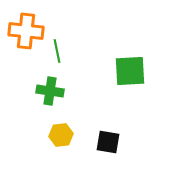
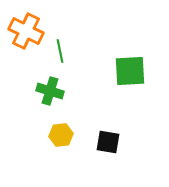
orange cross: rotated 20 degrees clockwise
green line: moved 3 px right
green cross: rotated 8 degrees clockwise
